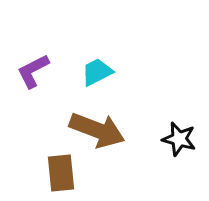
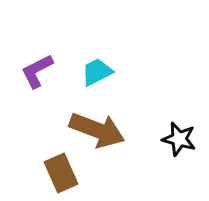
purple L-shape: moved 4 px right
brown rectangle: rotated 18 degrees counterclockwise
